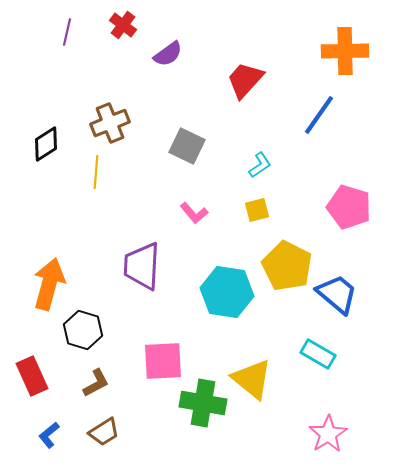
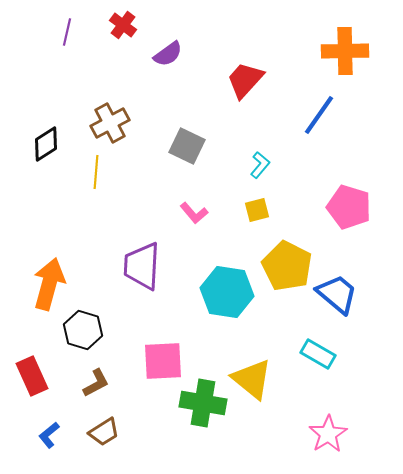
brown cross: rotated 6 degrees counterclockwise
cyan L-shape: rotated 16 degrees counterclockwise
